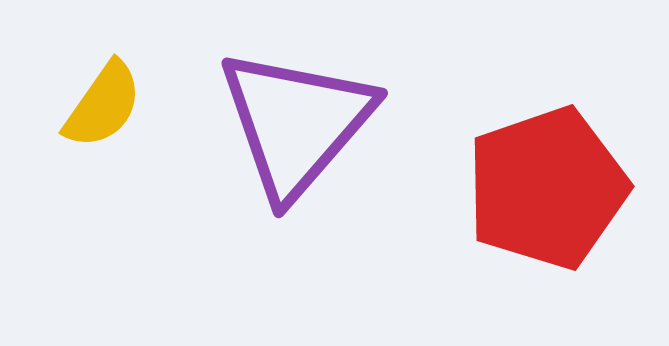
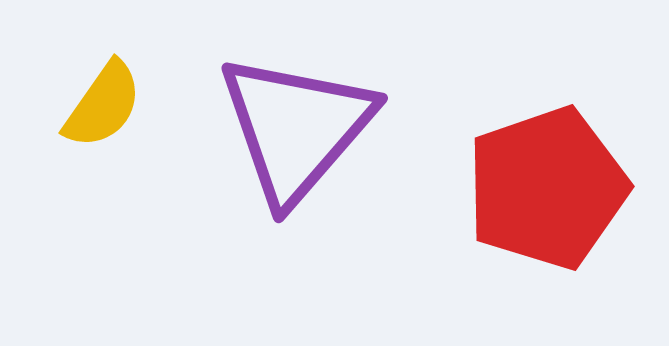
purple triangle: moved 5 px down
